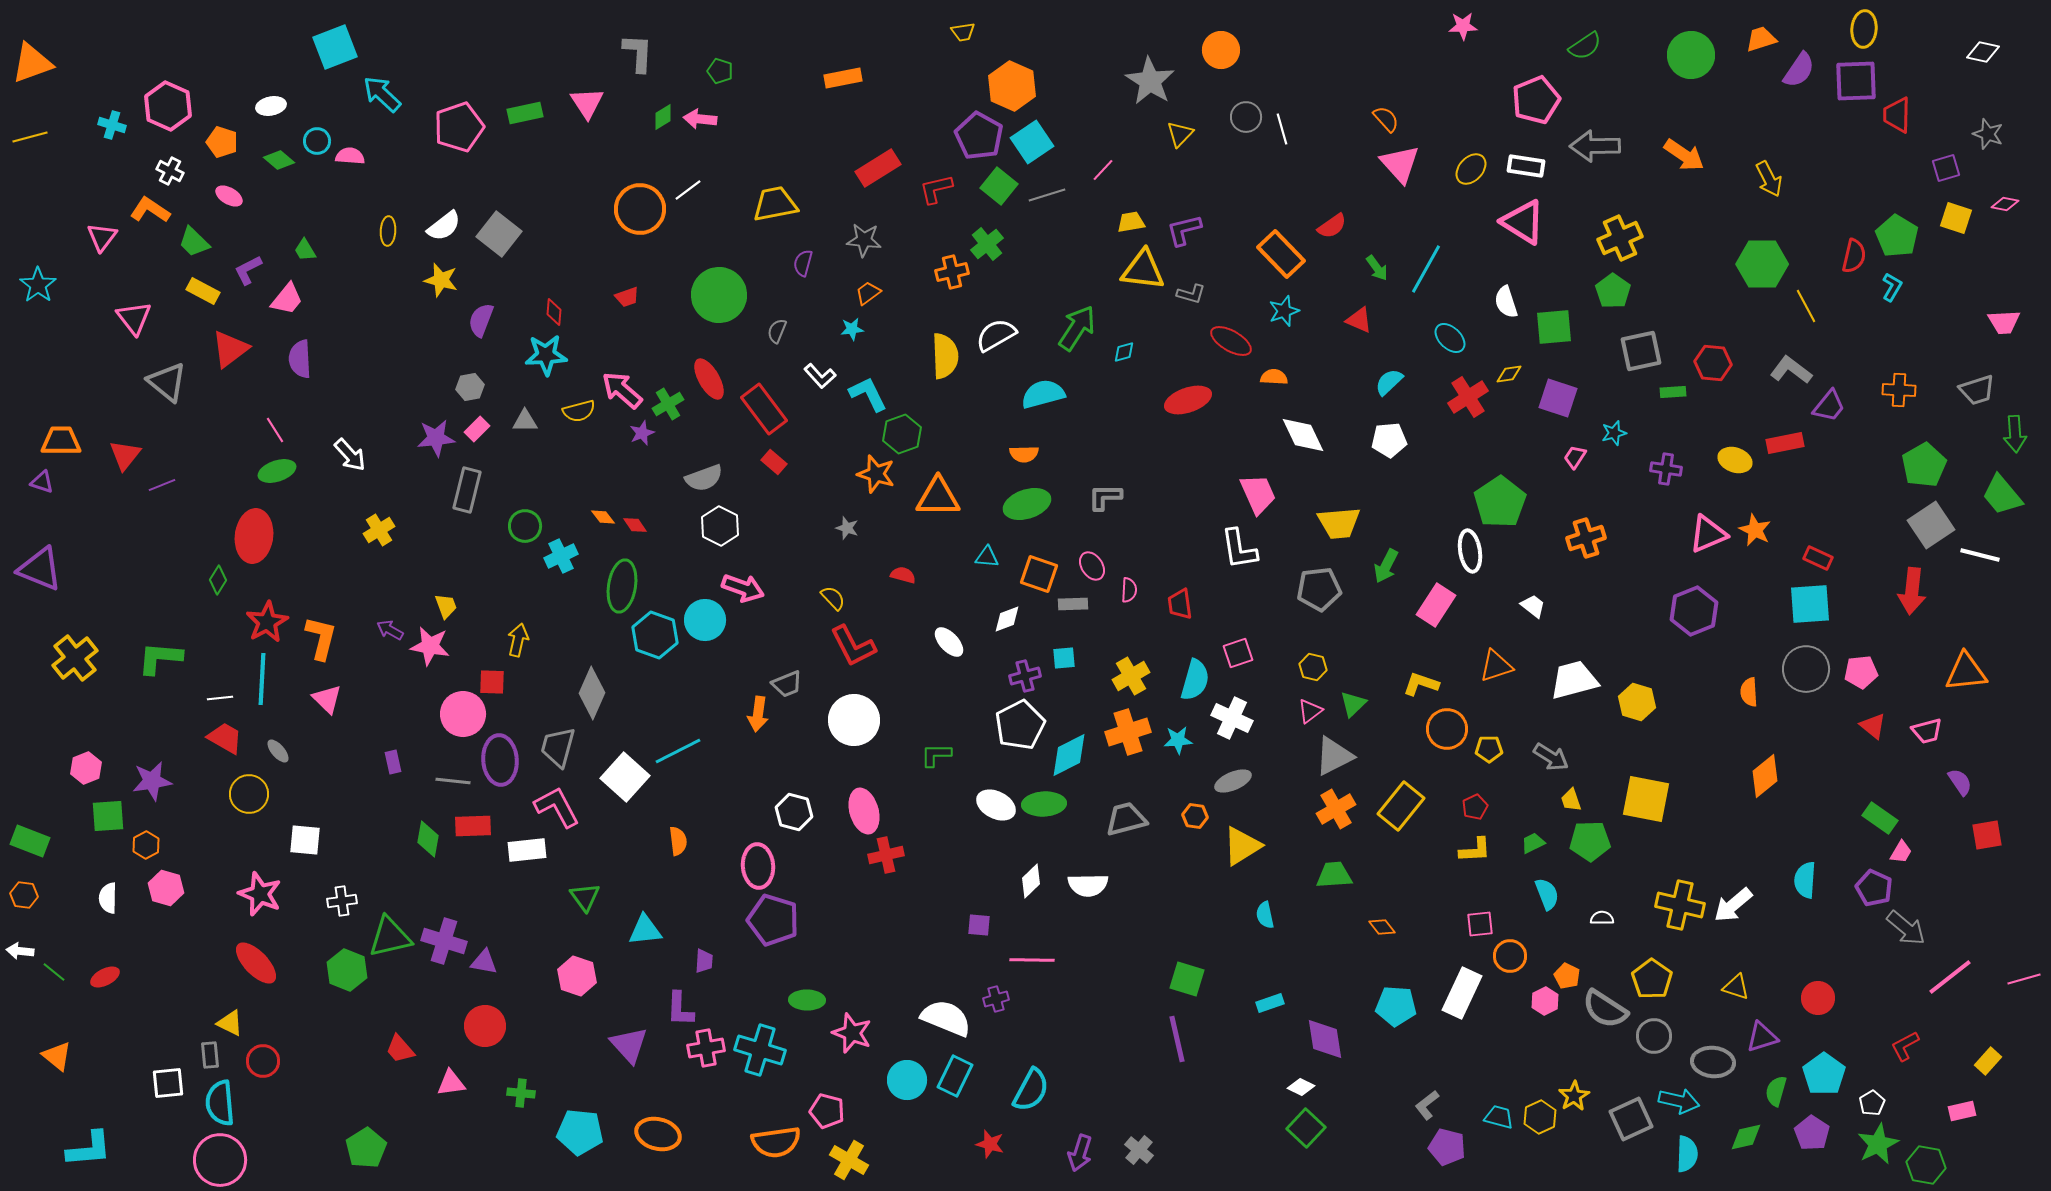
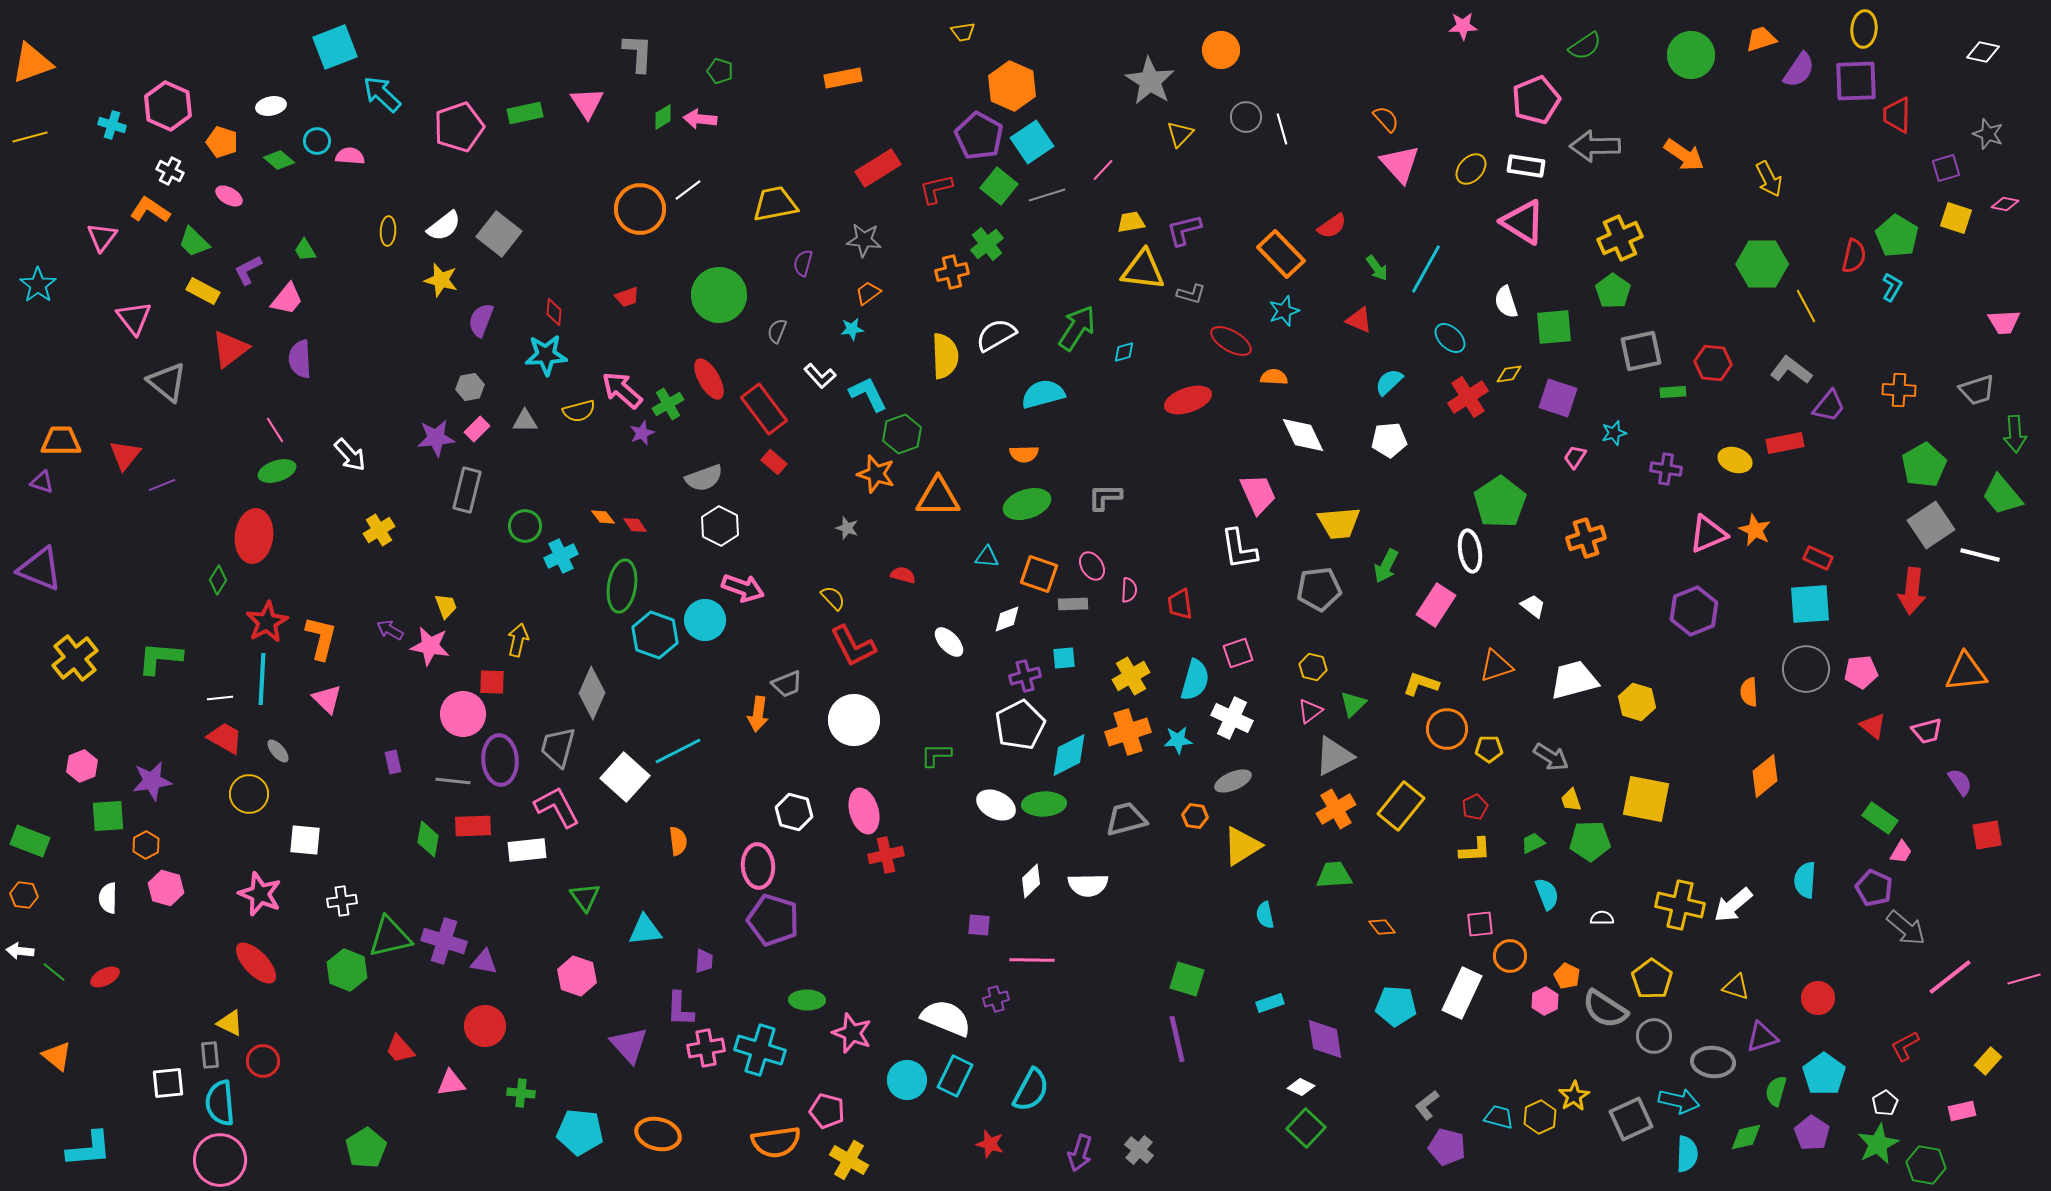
pink hexagon at (86, 768): moved 4 px left, 2 px up
white pentagon at (1872, 1103): moved 13 px right
